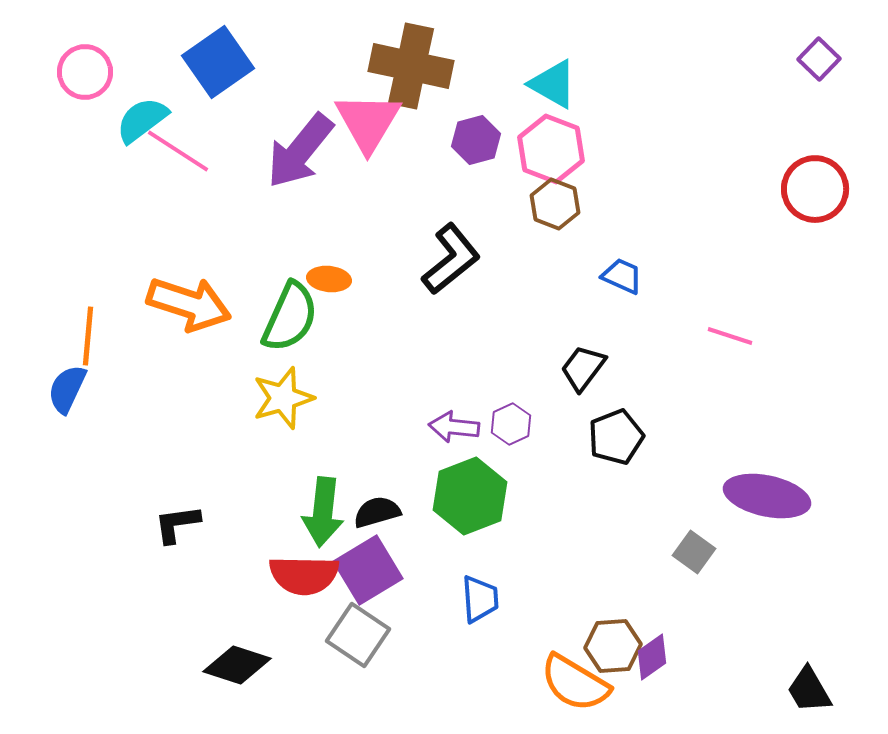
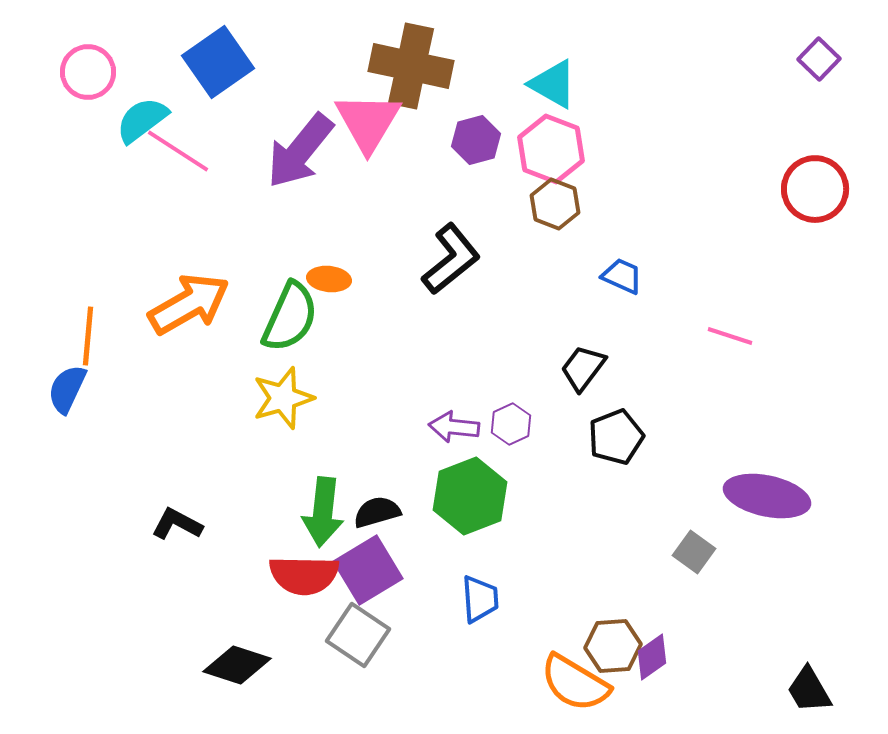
pink circle at (85, 72): moved 3 px right
orange arrow at (189, 304): rotated 48 degrees counterclockwise
black L-shape at (177, 524): rotated 36 degrees clockwise
